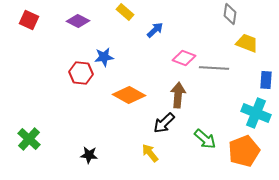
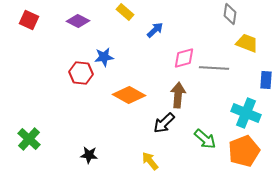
pink diamond: rotated 35 degrees counterclockwise
cyan cross: moved 10 px left
yellow arrow: moved 8 px down
